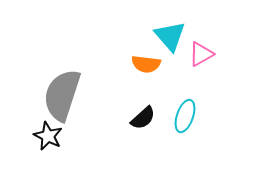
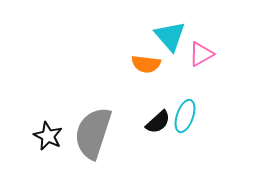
gray semicircle: moved 31 px right, 38 px down
black semicircle: moved 15 px right, 4 px down
